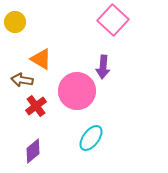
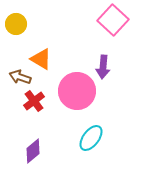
yellow circle: moved 1 px right, 2 px down
brown arrow: moved 2 px left, 3 px up; rotated 10 degrees clockwise
red cross: moved 2 px left, 5 px up
